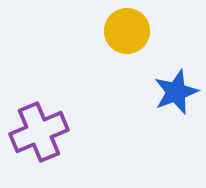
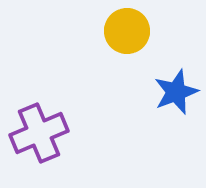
purple cross: moved 1 px down
